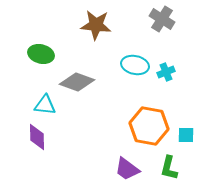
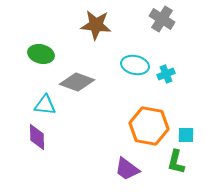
cyan cross: moved 2 px down
green L-shape: moved 7 px right, 6 px up
